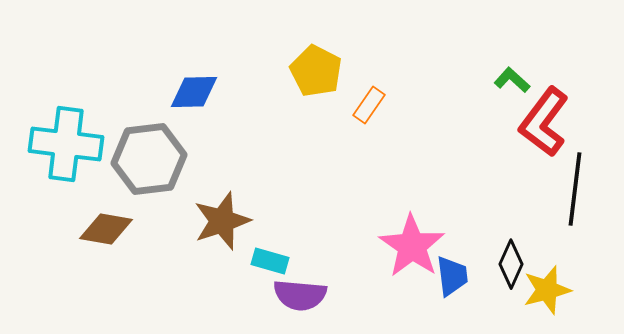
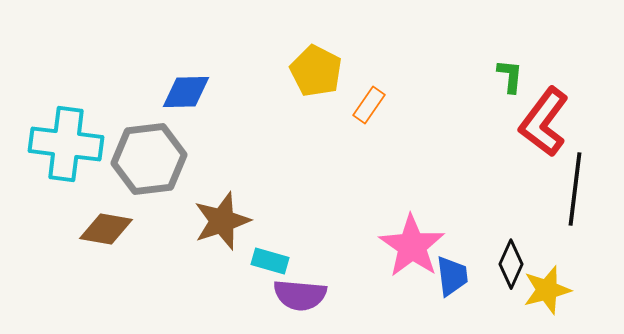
green L-shape: moved 2 px left, 4 px up; rotated 54 degrees clockwise
blue diamond: moved 8 px left
